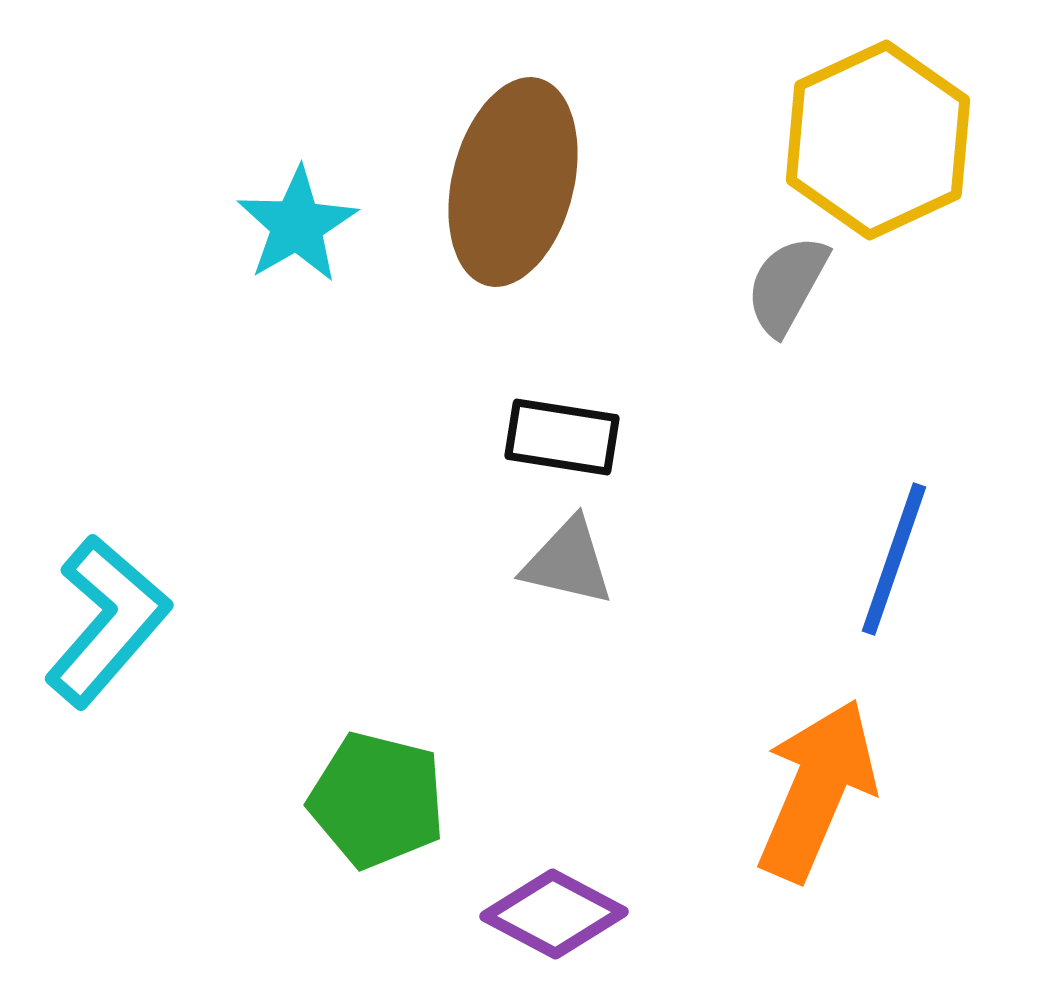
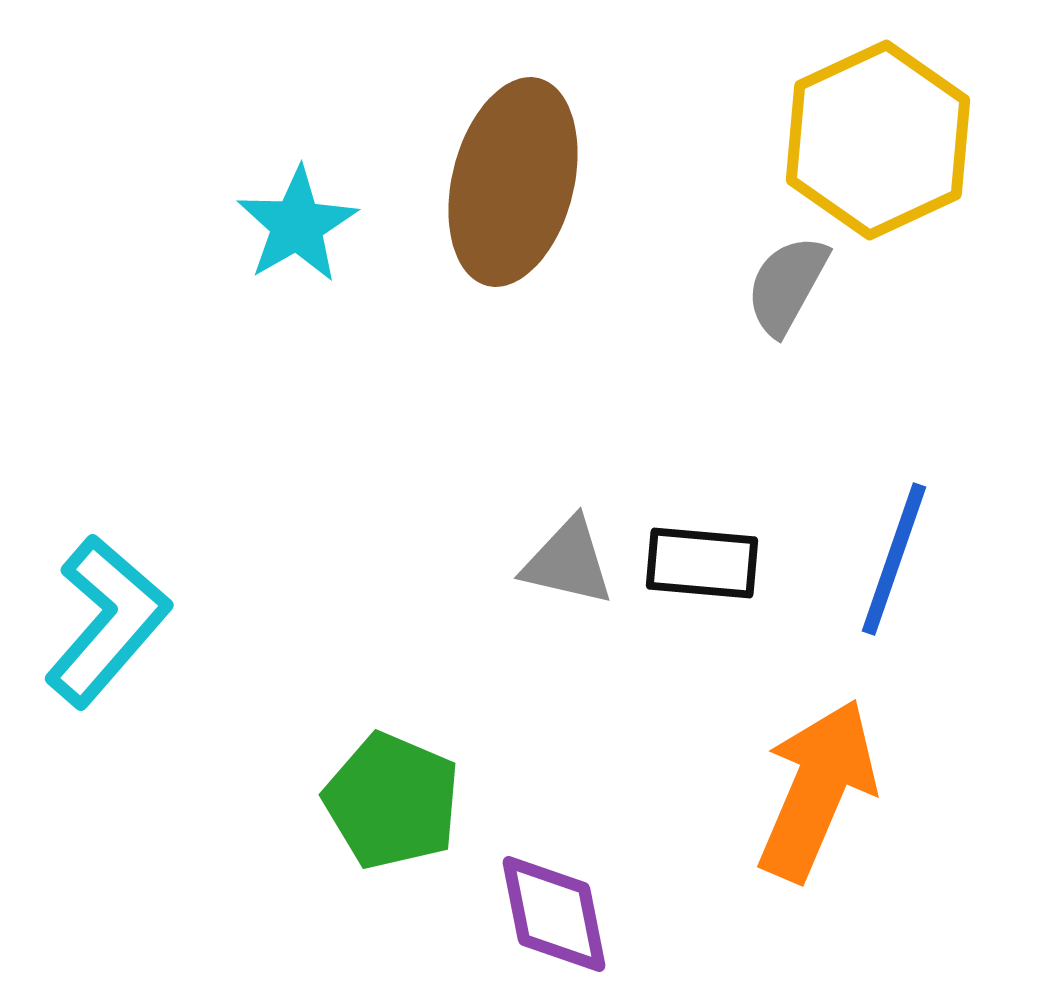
black rectangle: moved 140 px right, 126 px down; rotated 4 degrees counterclockwise
green pentagon: moved 15 px right, 1 px down; rotated 9 degrees clockwise
purple diamond: rotated 51 degrees clockwise
